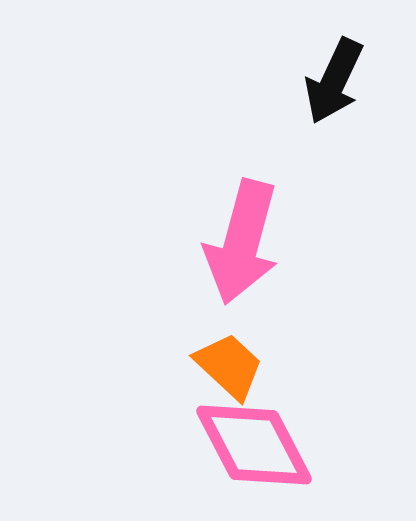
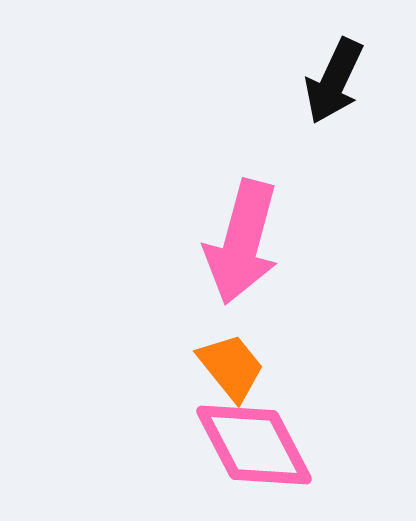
orange trapezoid: moved 2 px right, 1 px down; rotated 8 degrees clockwise
